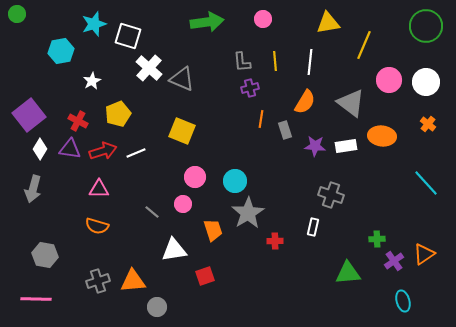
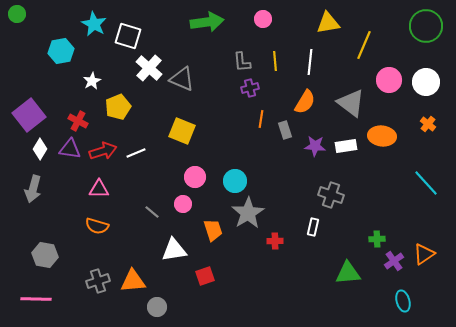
cyan star at (94, 24): rotated 25 degrees counterclockwise
yellow pentagon at (118, 114): moved 7 px up
